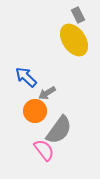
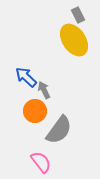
gray arrow: moved 3 px left, 3 px up; rotated 96 degrees clockwise
pink semicircle: moved 3 px left, 12 px down
